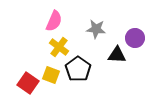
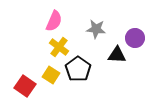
yellow square: rotated 12 degrees clockwise
red square: moved 3 px left, 3 px down
